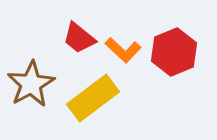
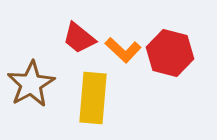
red hexagon: moved 4 px left, 1 px down; rotated 24 degrees counterclockwise
yellow rectangle: rotated 48 degrees counterclockwise
